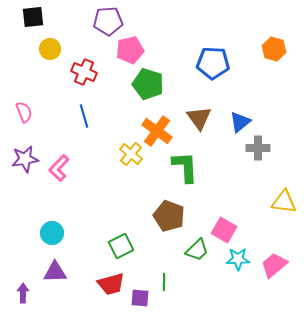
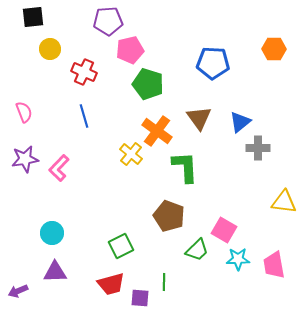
orange hexagon: rotated 15 degrees counterclockwise
pink trapezoid: rotated 60 degrees counterclockwise
purple arrow: moved 5 px left, 2 px up; rotated 114 degrees counterclockwise
